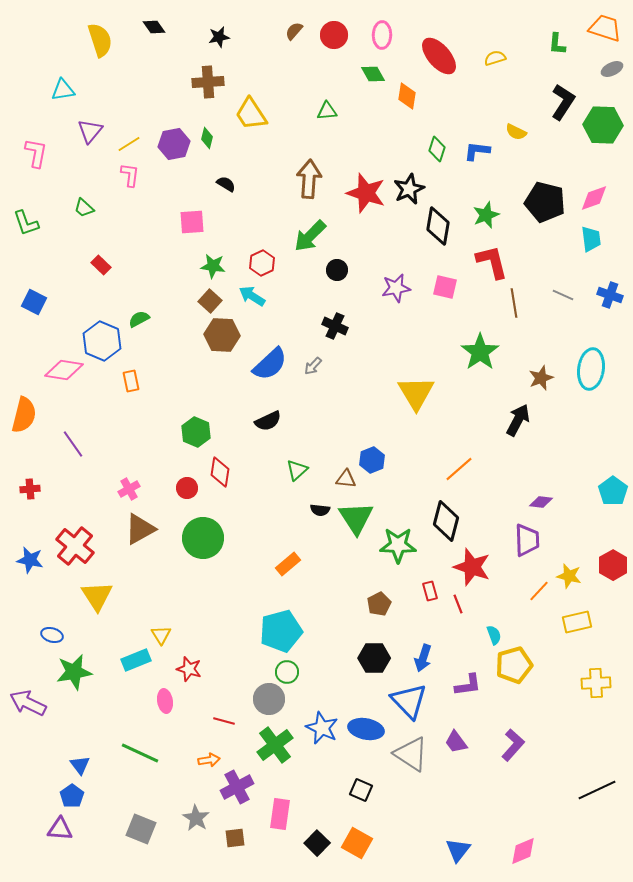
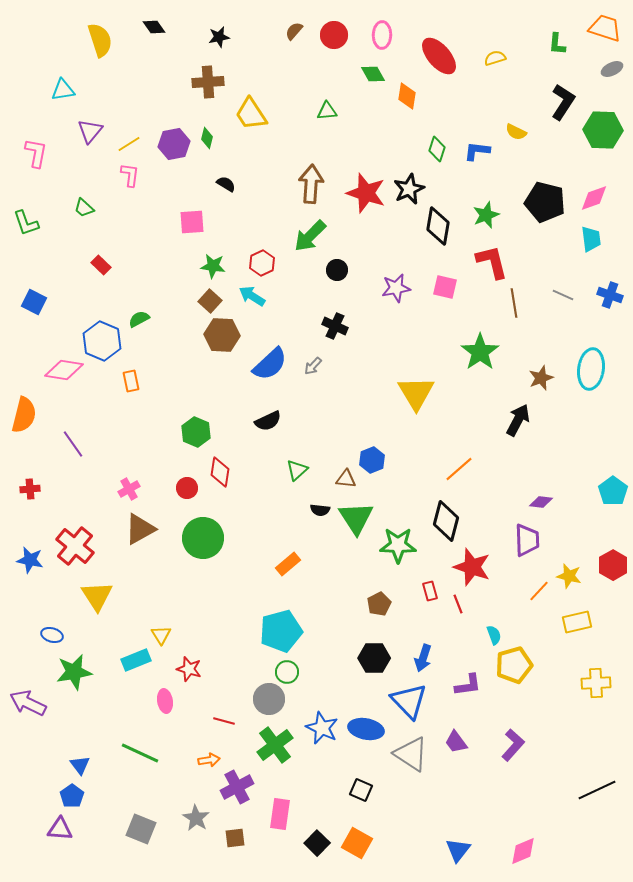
green hexagon at (603, 125): moved 5 px down
brown arrow at (309, 179): moved 2 px right, 5 px down
